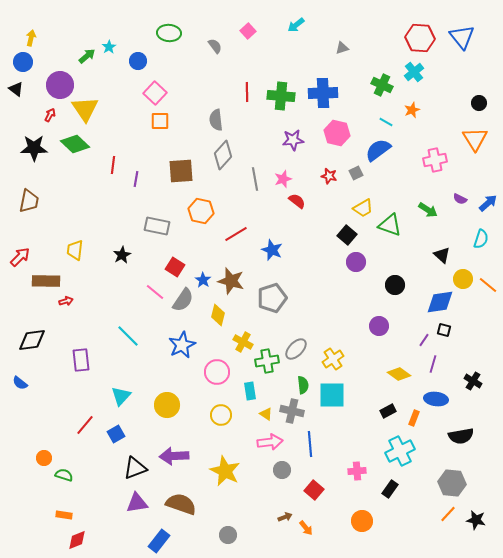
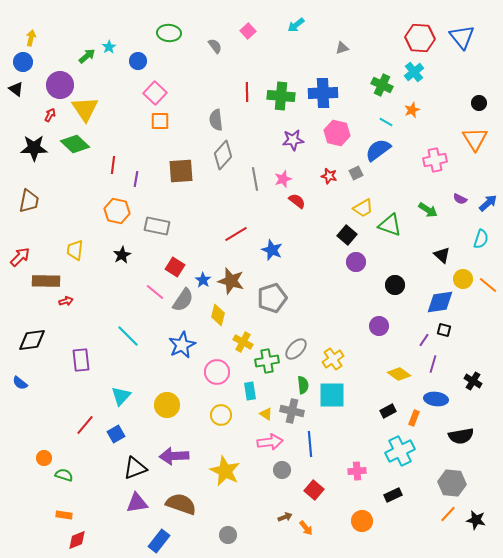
orange hexagon at (201, 211): moved 84 px left
black rectangle at (390, 489): moved 3 px right, 6 px down; rotated 30 degrees clockwise
